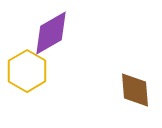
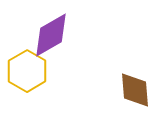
purple diamond: moved 2 px down
